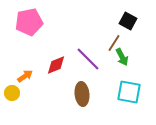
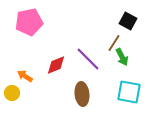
orange arrow: rotated 112 degrees counterclockwise
